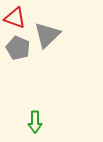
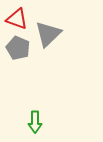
red triangle: moved 2 px right, 1 px down
gray triangle: moved 1 px right, 1 px up
